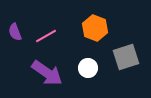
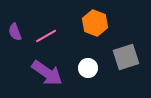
orange hexagon: moved 5 px up
